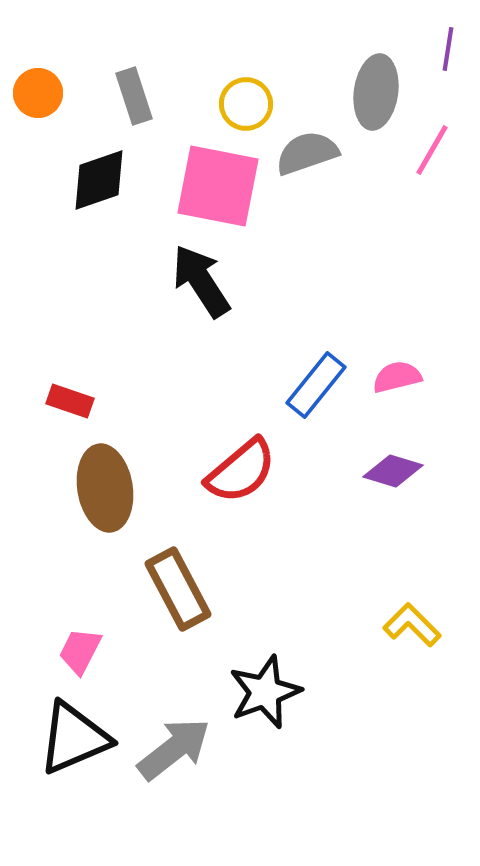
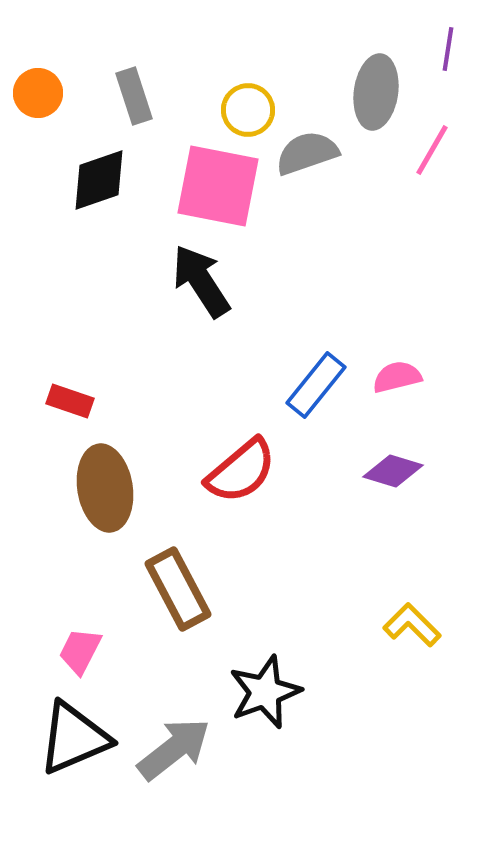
yellow circle: moved 2 px right, 6 px down
